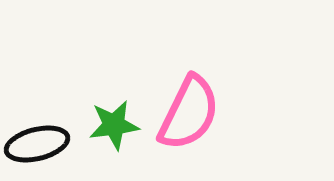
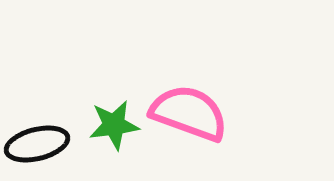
pink semicircle: rotated 96 degrees counterclockwise
